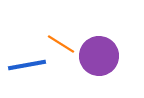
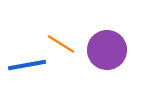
purple circle: moved 8 px right, 6 px up
